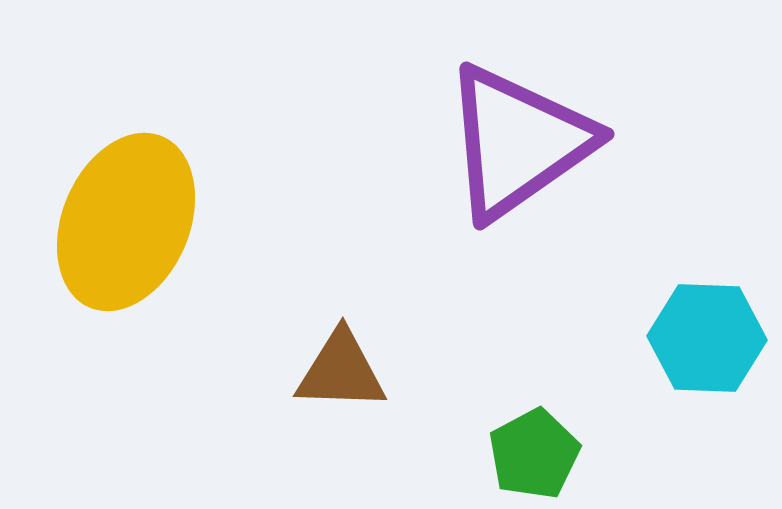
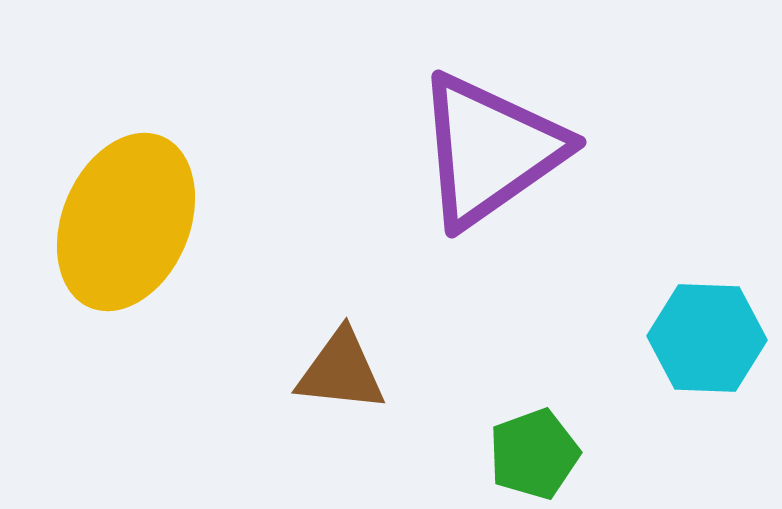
purple triangle: moved 28 px left, 8 px down
brown triangle: rotated 4 degrees clockwise
green pentagon: rotated 8 degrees clockwise
